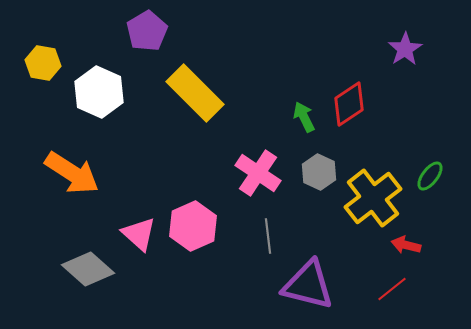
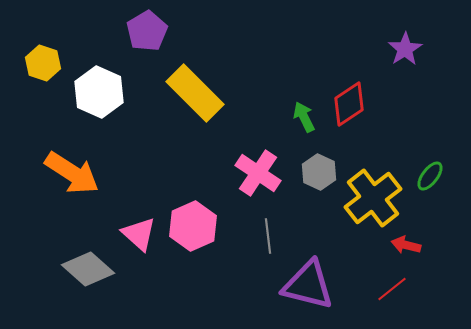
yellow hexagon: rotated 8 degrees clockwise
